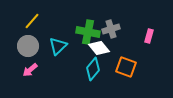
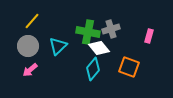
orange square: moved 3 px right
